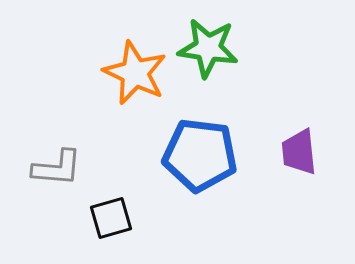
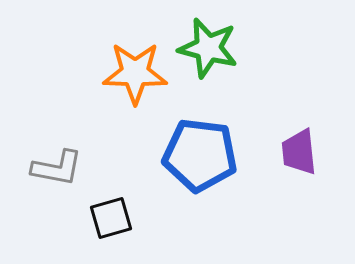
green star: rotated 6 degrees clockwise
orange star: rotated 24 degrees counterclockwise
gray L-shape: rotated 6 degrees clockwise
